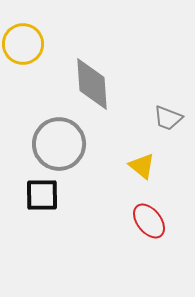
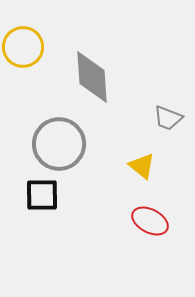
yellow circle: moved 3 px down
gray diamond: moved 7 px up
red ellipse: moved 1 px right; rotated 24 degrees counterclockwise
